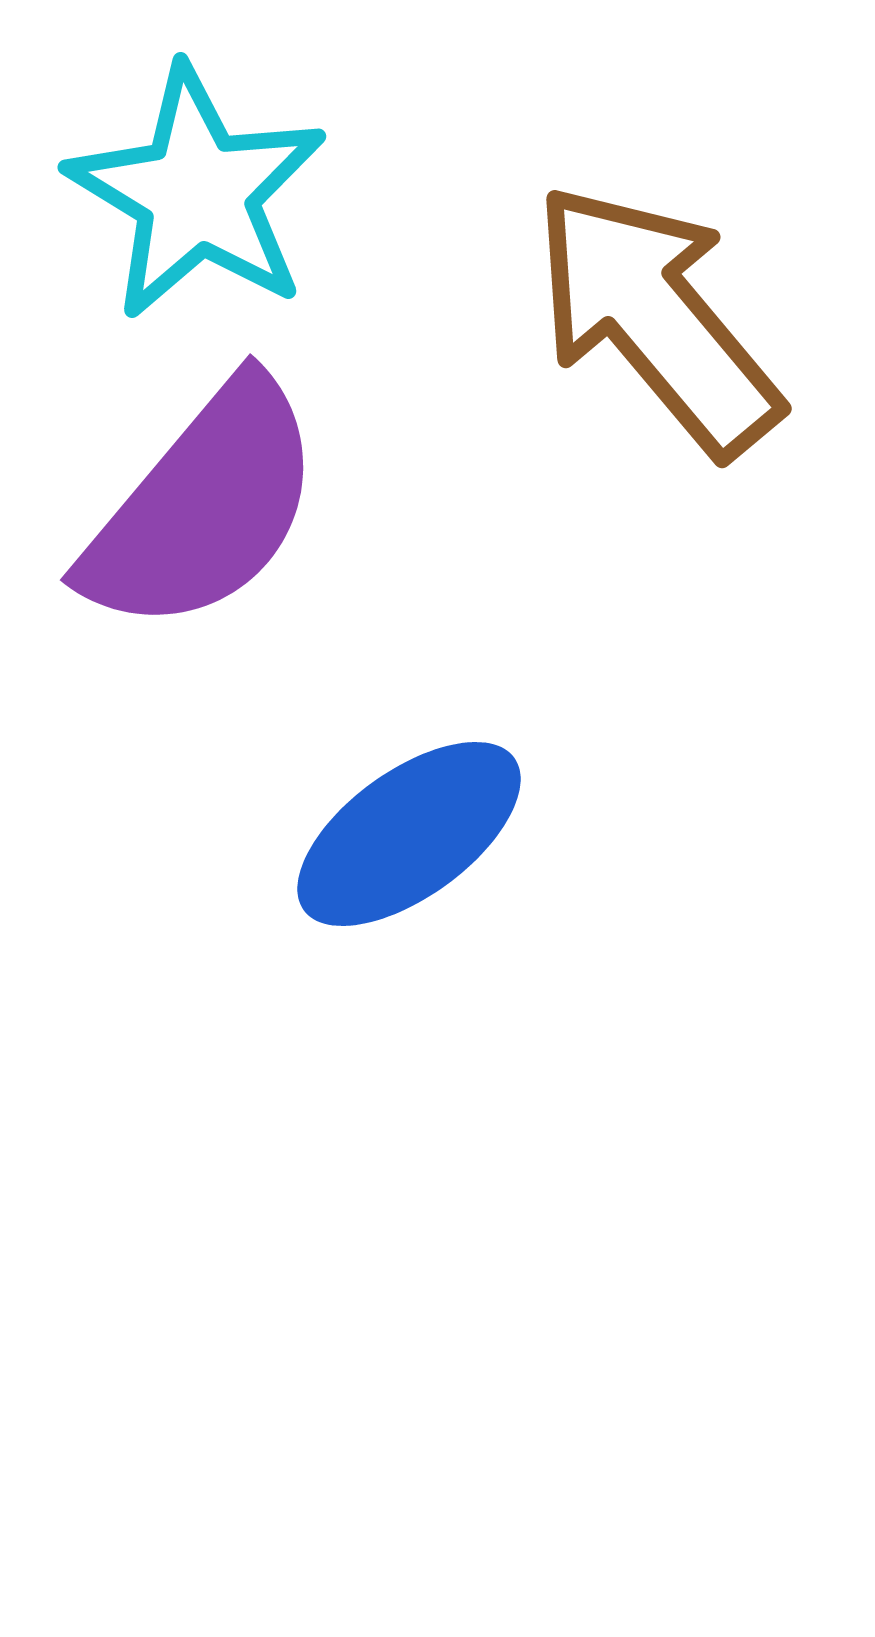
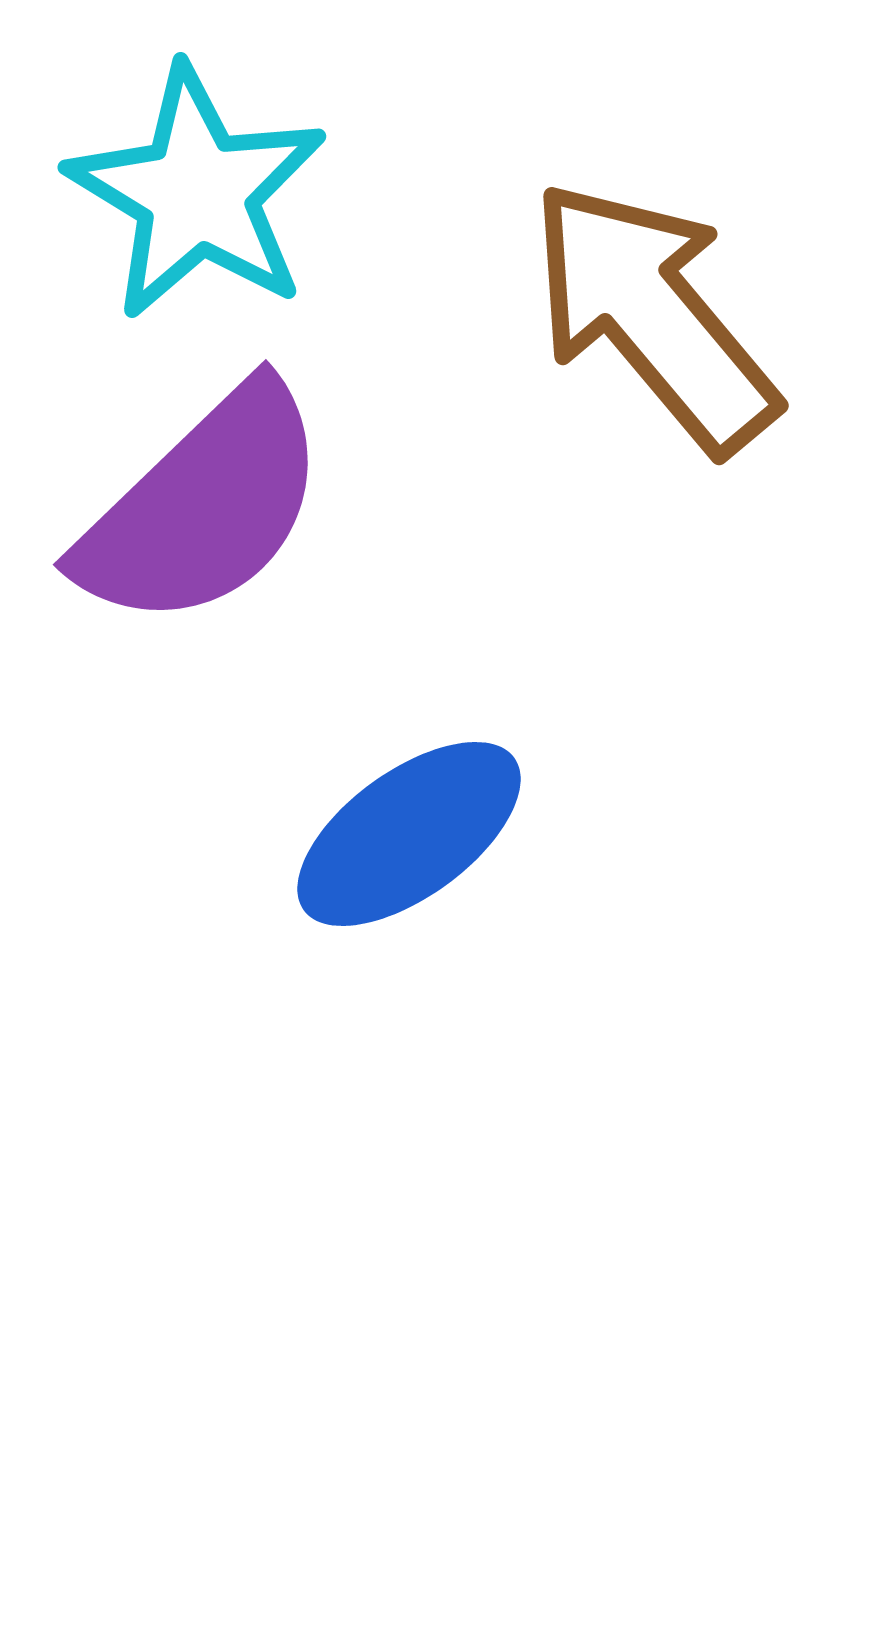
brown arrow: moved 3 px left, 3 px up
purple semicircle: rotated 6 degrees clockwise
